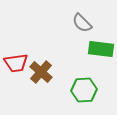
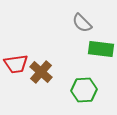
red trapezoid: moved 1 px down
